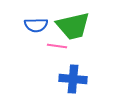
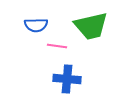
green trapezoid: moved 18 px right
blue cross: moved 6 px left
